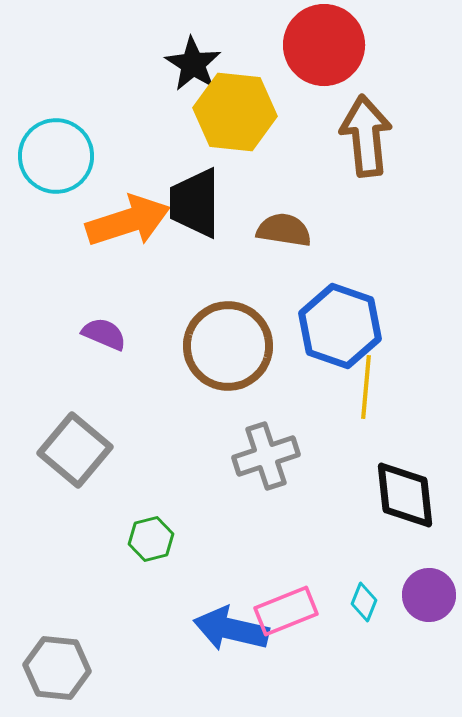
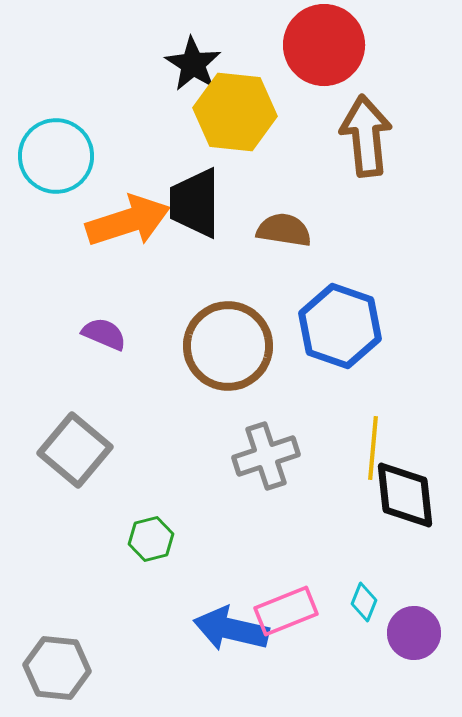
yellow line: moved 7 px right, 61 px down
purple circle: moved 15 px left, 38 px down
